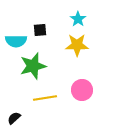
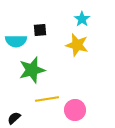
cyan star: moved 4 px right
yellow star: rotated 15 degrees clockwise
green star: moved 1 px left, 4 px down
pink circle: moved 7 px left, 20 px down
yellow line: moved 2 px right, 1 px down
